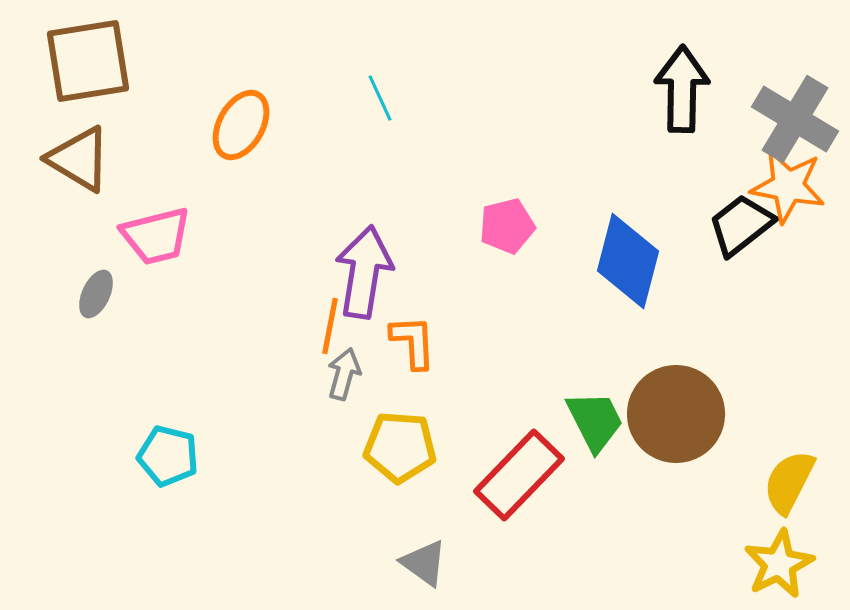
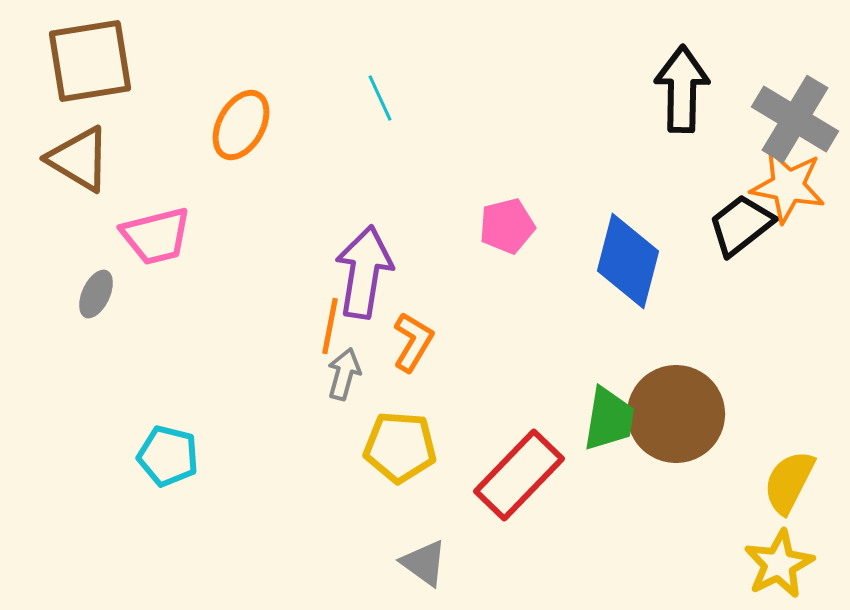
brown square: moved 2 px right
orange L-shape: rotated 34 degrees clockwise
green trapezoid: moved 14 px right, 2 px up; rotated 36 degrees clockwise
